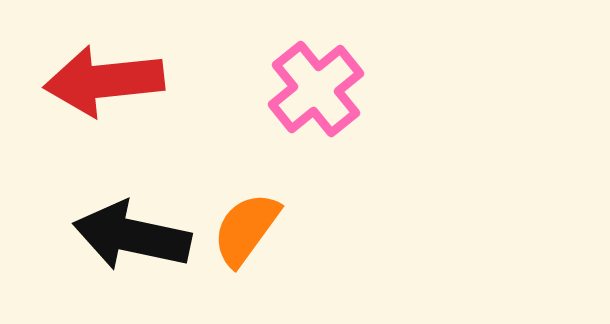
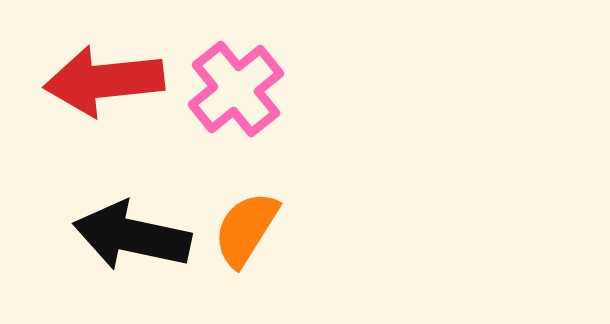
pink cross: moved 80 px left
orange semicircle: rotated 4 degrees counterclockwise
